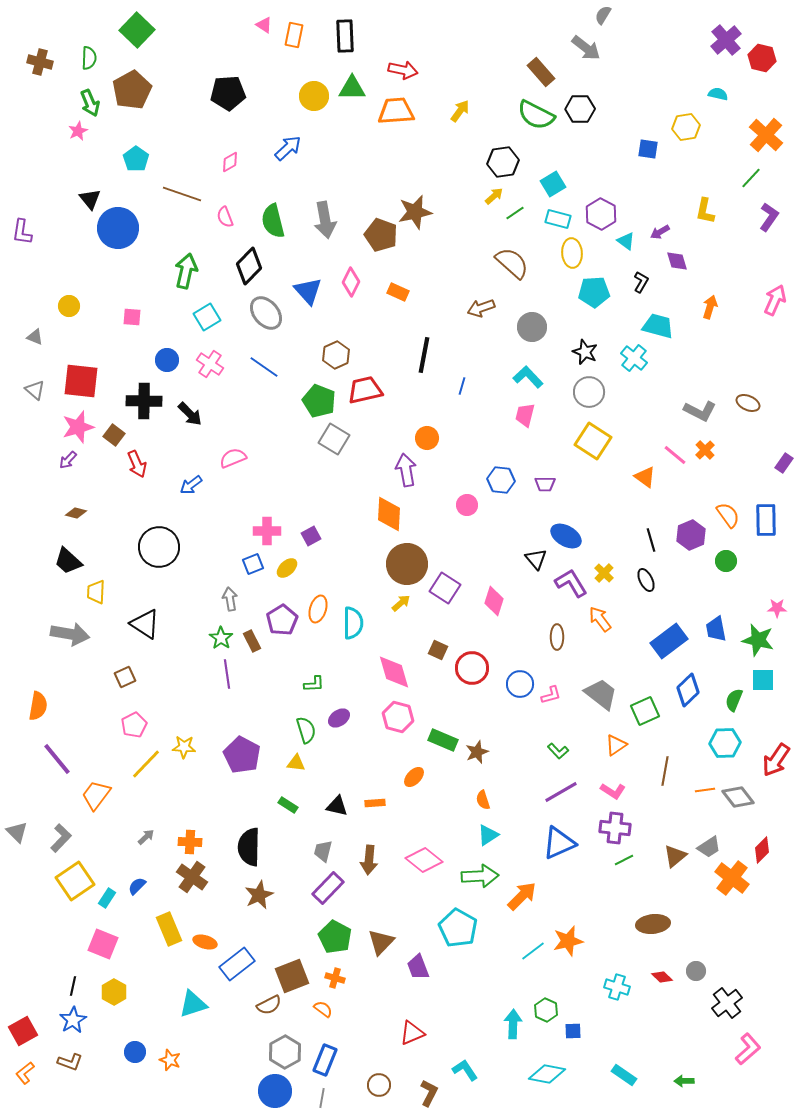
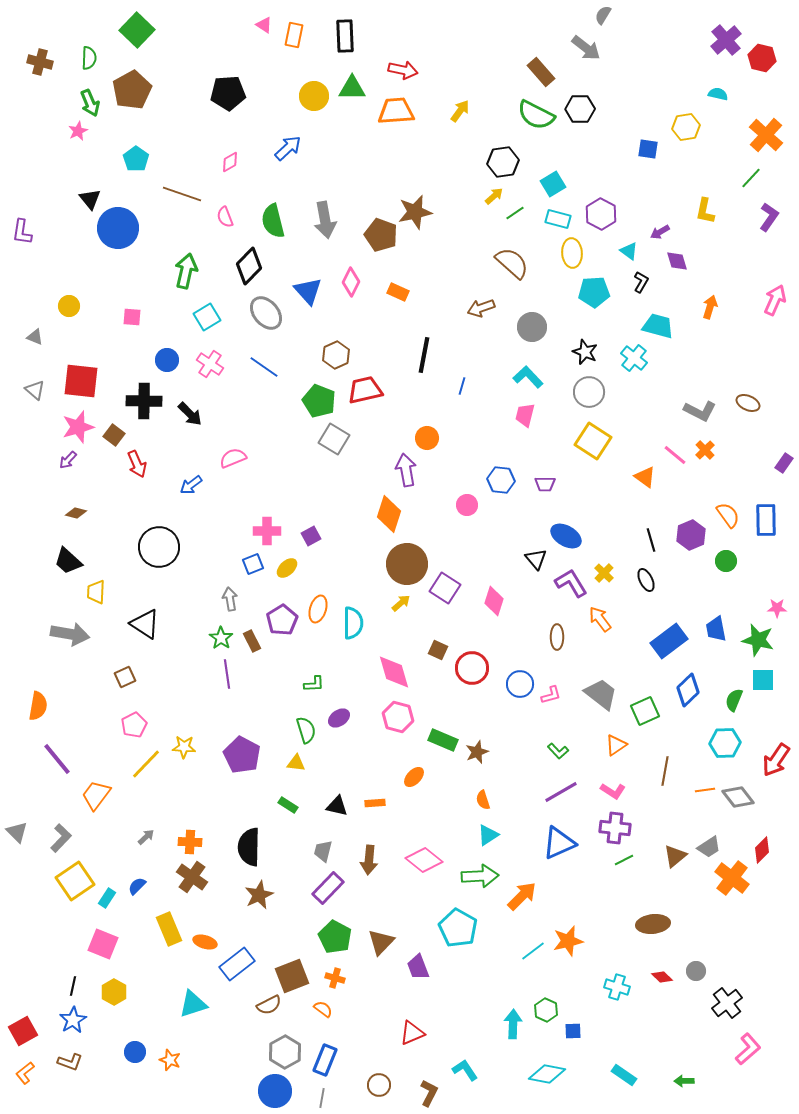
cyan triangle at (626, 241): moved 3 px right, 10 px down
orange diamond at (389, 514): rotated 15 degrees clockwise
